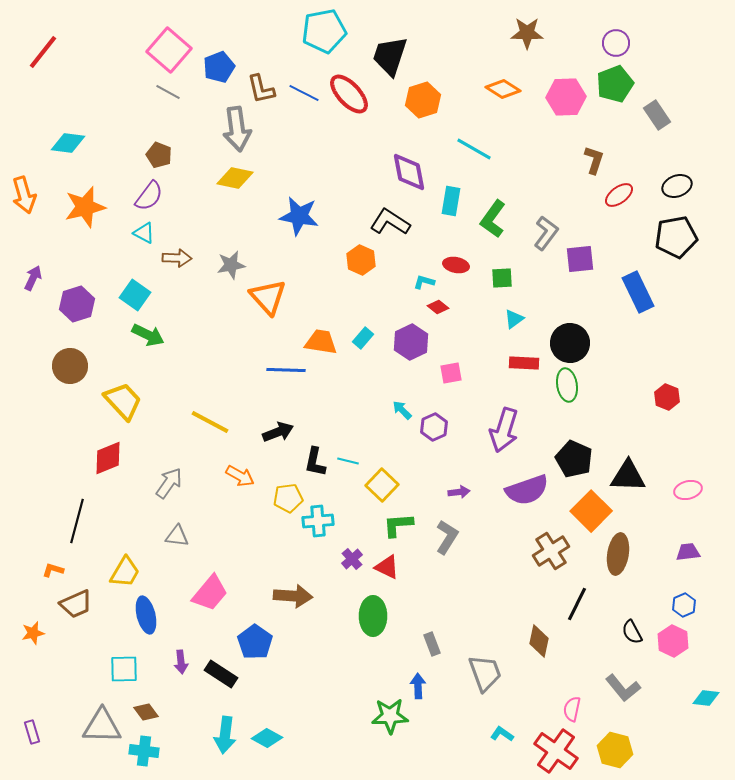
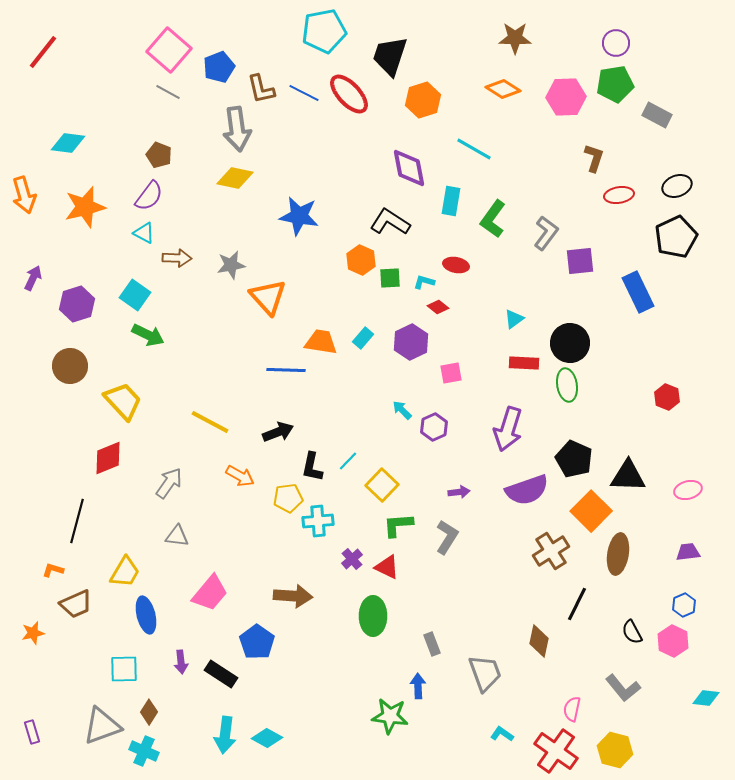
brown star at (527, 33): moved 12 px left, 5 px down
green pentagon at (615, 84): rotated 12 degrees clockwise
gray rectangle at (657, 115): rotated 28 degrees counterclockwise
brown L-shape at (594, 160): moved 2 px up
purple diamond at (409, 172): moved 4 px up
red ellipse at (619, 195): rotated 28 degrees clockwise
black pentagon at (676, 237): rotated 15 degrees counterclockwise
purple square at (580, 259): moved 2 px down
green square at (502, 278): moved 112 px left
purple arrow at (504, 430): moved 4 px right, 1 px up
cyan line at (348, 461): rotated 60 degrees counterclockwise
black L-shape at (315, 462): moved 3 px left, 5 px down
blue pentagon at (255, 642): moved 2 px right
brown diamond at (146, 712): moved 3 px right; rotated 70 degrees clockwise
green star at (390, 716): rotated 9 degrees clockwise
gray triangle at (102, 726): rotated 21 degrees counterclockwise
cyan cross at (144, 751): rotated 16 degrees clockwise
